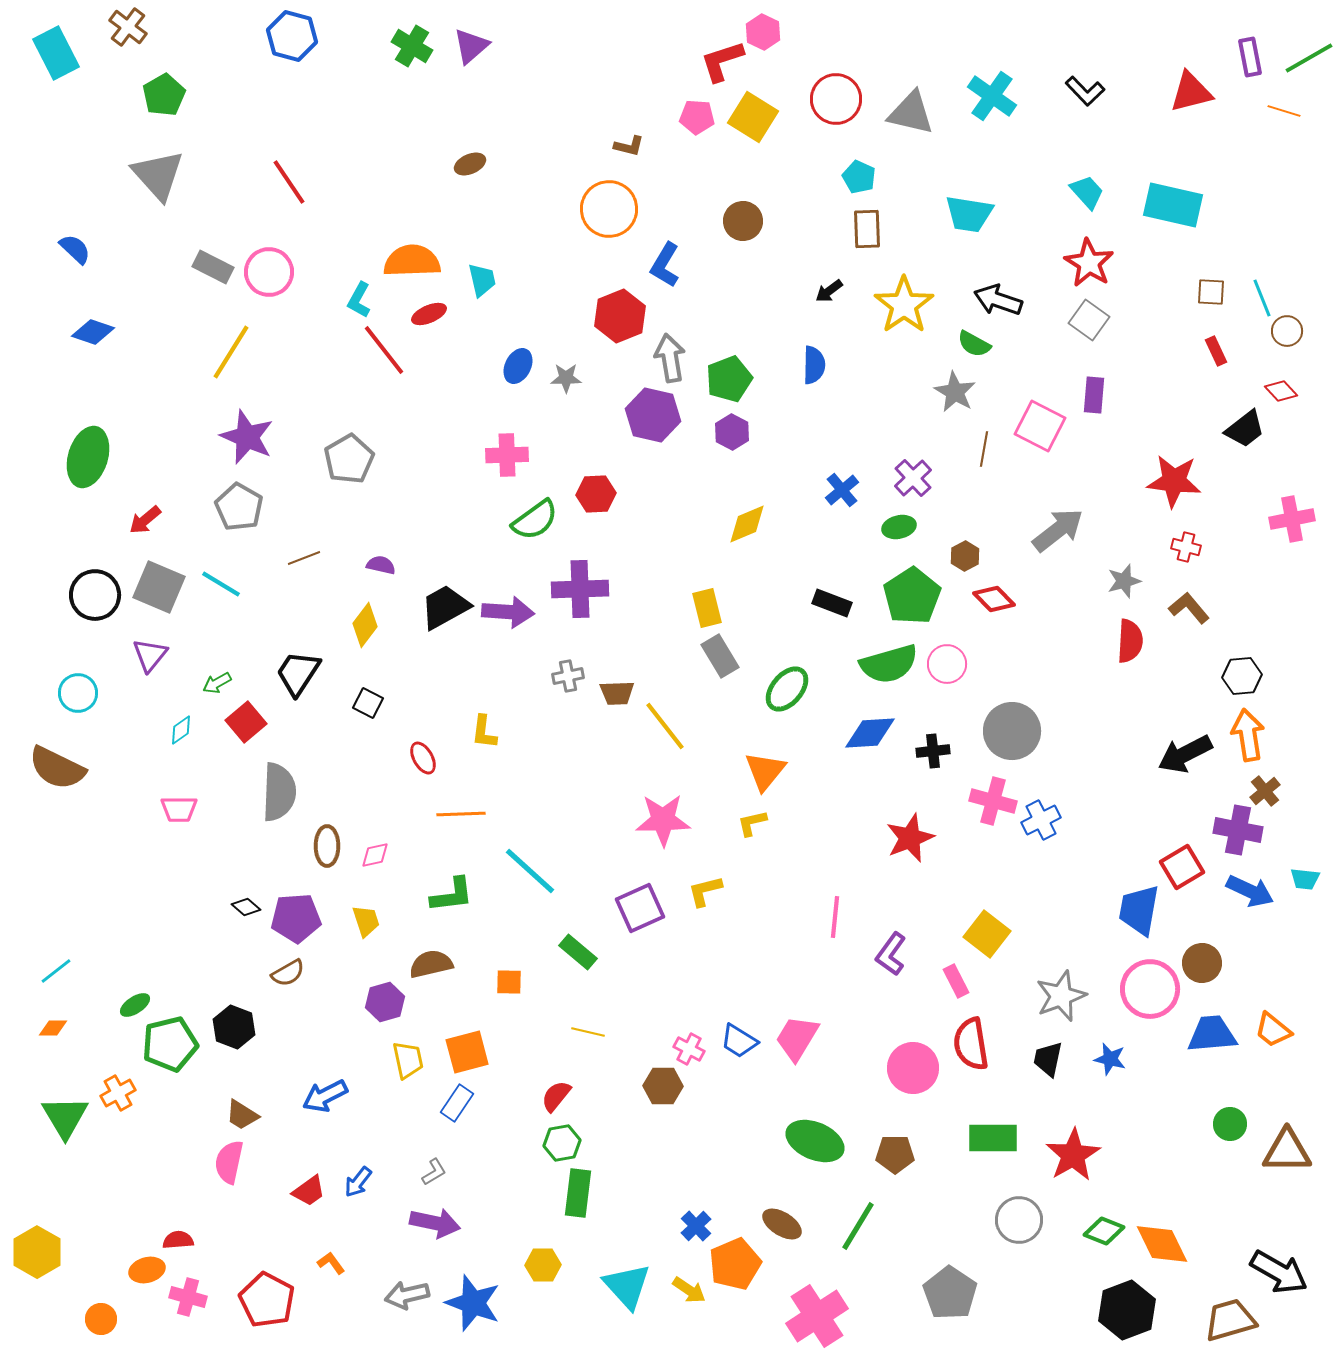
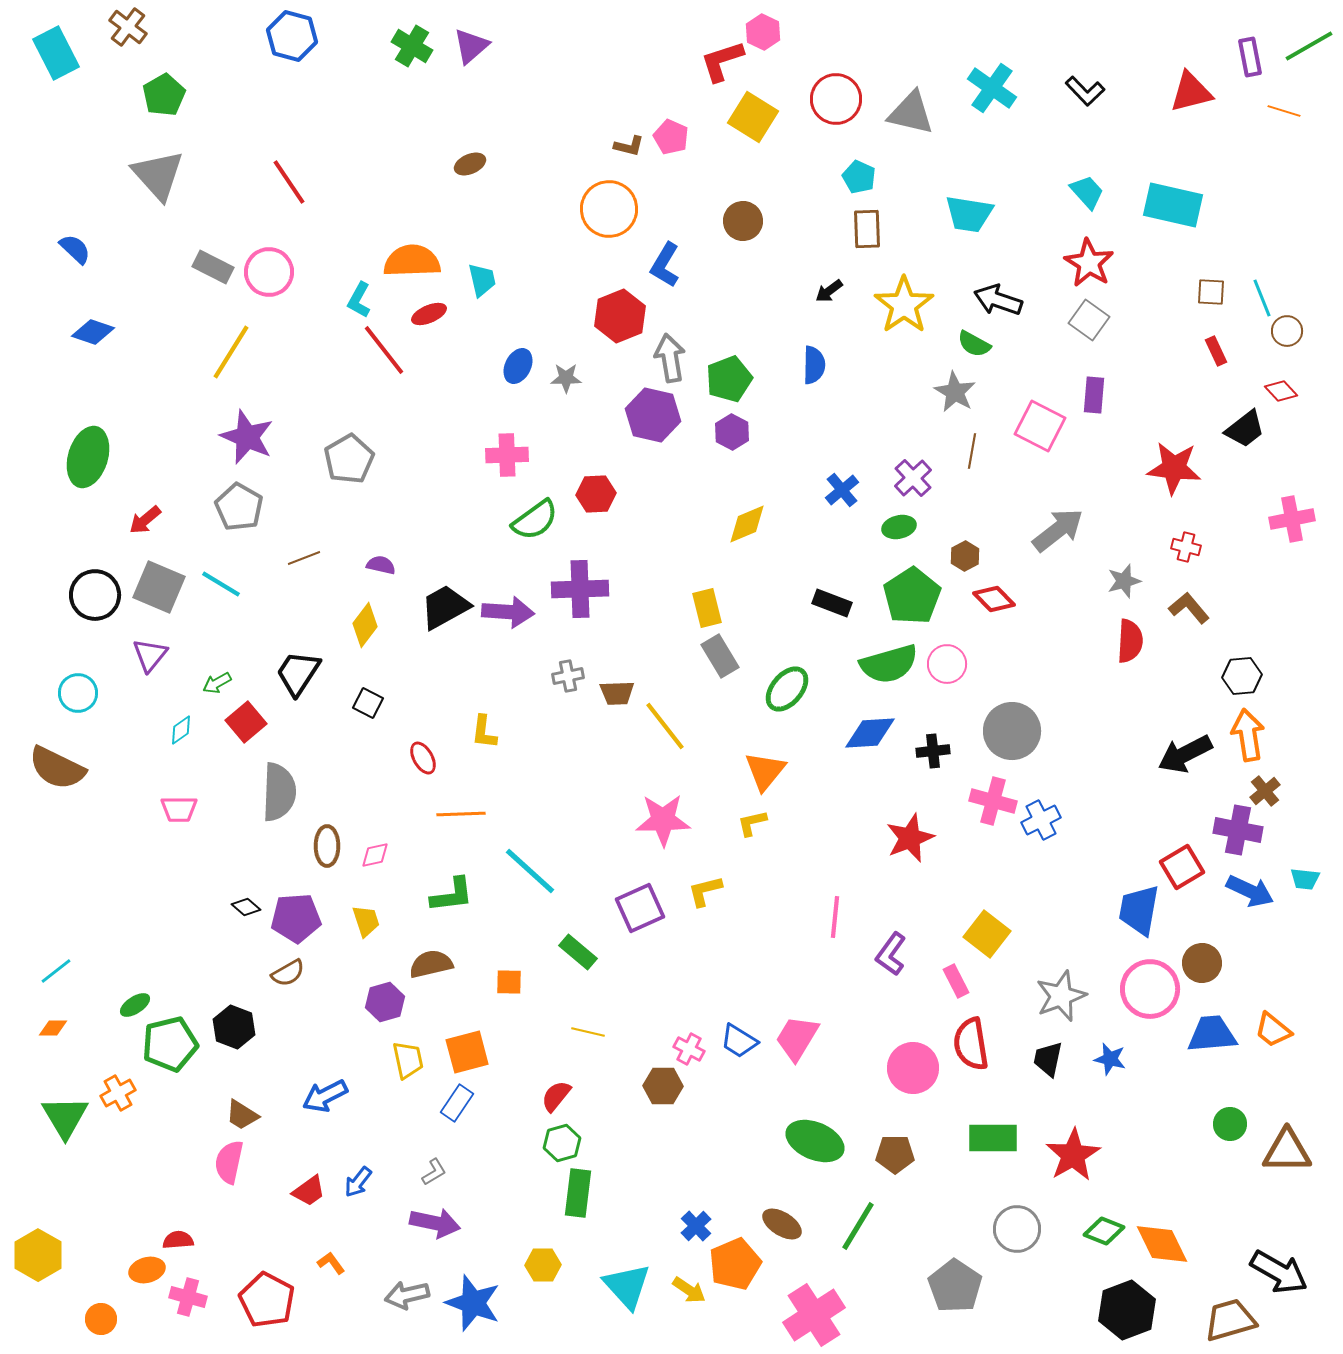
green line at (1309, 58): moved 12 px up
cyan cross at (992, 96): moved 8 px up
pink pentagon at (697, 117): moved 26 px left, 20 px down; rotated 20 degrees clockwise
brown line at (984, 449): moved 12 px left, 2 px down
red star at (1174, 481): moved 13 px up
green hexagon at (562, 1143): rotated 6 degrees counterclockwise
gray circle at (1019, 1220): moved 2 px left, 9 px down
yellow hexagon at (37, 1252): moved 1 px right, 3 px down
gray pentagon at (950, 1293): moved 5 px right, 7 px up
pink cross at (817, 1316): moved 3 px left, 1 px up
